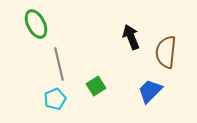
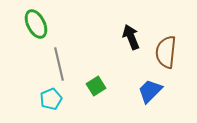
cyan pentagon: moved 4 px left
